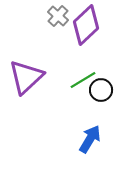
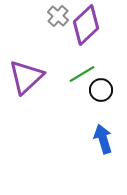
green line: moved 1 px left, 6 px up
blue arrow: moved 13 px right; rotated 48 degrees counterclockwise
